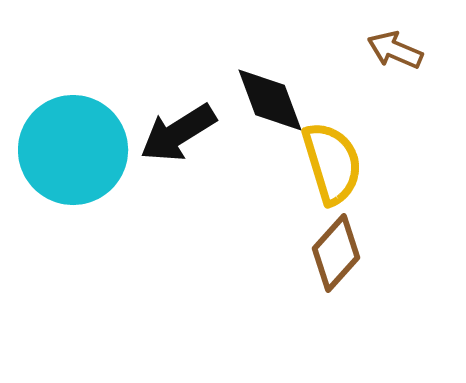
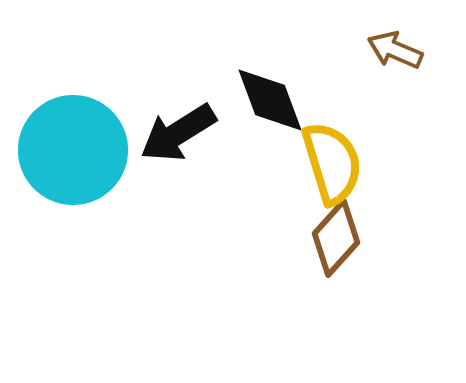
brown diamond: moved 15 px up
